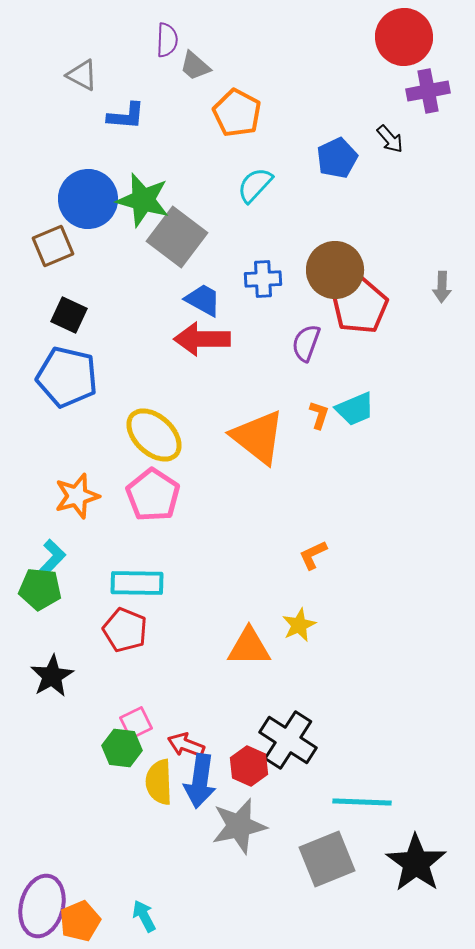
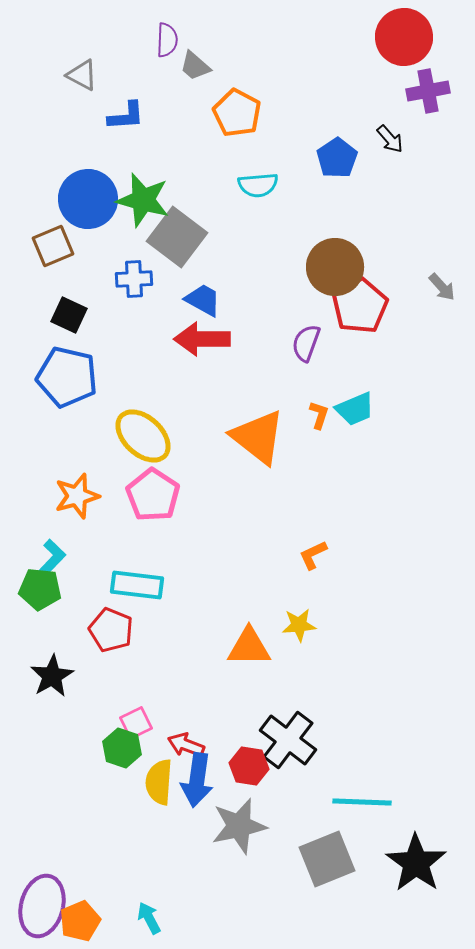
blue L-shape at (126, 116): rotated 9 degrees counterclockwise
blue pentagon at (337, 158): rotated 9 degrees counterclockwise
cyan semicircle at (255, 185): moved 3 px right; rotated 138 degrees counterclockwise
brown circle at (335, 270): moved 3 px up
blue cross at (263, 279): moved 129 px left
gray arrow at (442, 287): rotated 44 degrees counterclockwise
yellow ellipse at (154, 435): moved 11 px left, 1 px down
cyan rectangle at (137, 583): moved 2 px down; rotated 6 degrees clockwise
yellow star at (299, 625): rotated 20 degrees clockwise
red pentagon at (125, 630): moved 14 px left
black cross at (288, 740): rotated 4 degrees clockwise
green hexagon at (122, 748): rotated 12 degrees clockwise
red hexagon at (249, 766): rotated 15 degrees counterclockwise
blue arrow at (200, 781): moved 3 px left, 1 px up
yellow semicircle at (159, 782): rotated 6 degrees clockwise
cyan arrow at (144, 916): moved 5 px right, 2 px down
